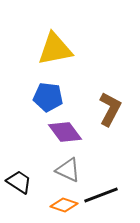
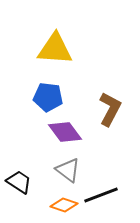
yellow triangle: rotated 15 degrees clockwise
gray triangle: rotated 12 degrees clockwise
